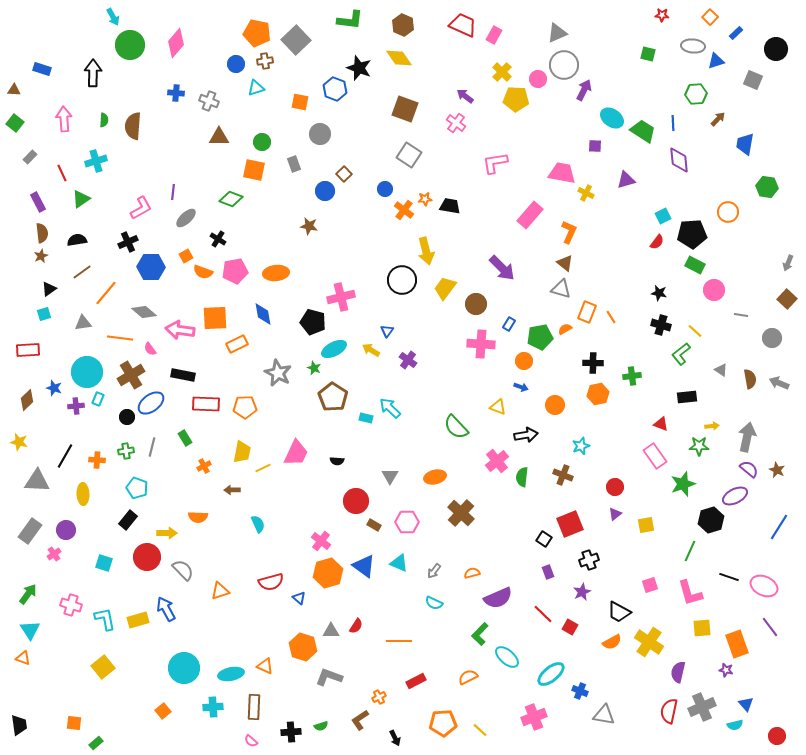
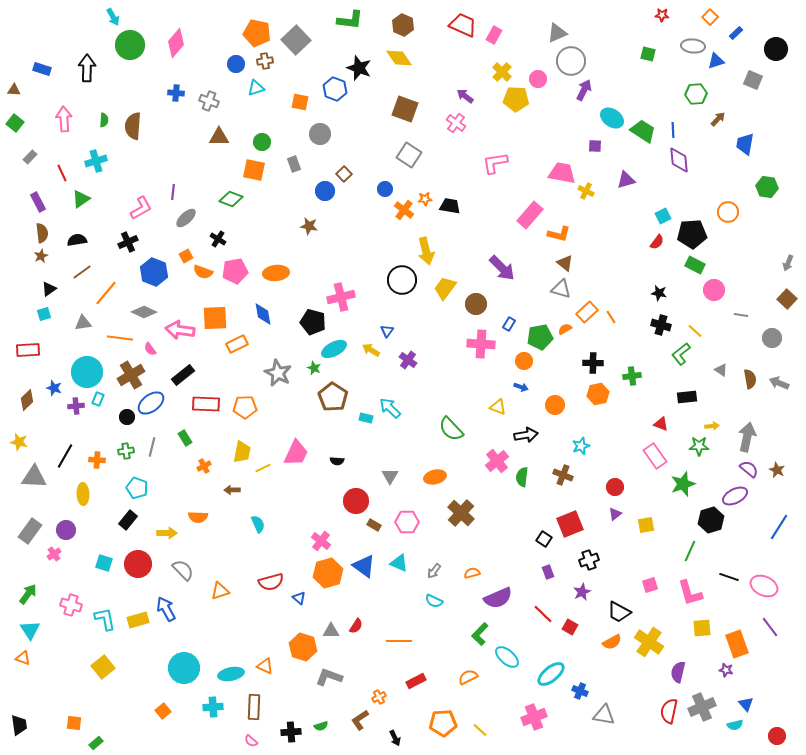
gray circle at (564, 65): moved 7 px right, 4 px up
black arrow at (93, 73): moved 6 px left, 5 px up
blue line at (673, 123): moved 7 px down
yellow cross at (586, 193): moved 2 px up
orange L-shape at (569, 232): moved 10 px left, 2 px down; rotated 80 degrees clockwise
blue hexagon at (151, 267): moved 3 px right, 5 px down; rotated 20 degrees clockwise
gray diamond at (144, 312): rotated 15 degrees counterclockwise
orange rectangle at (587, 312): rotated 25 degrees clockwise
black rectangle at (183, 375): rotated 50 degrees counterclockwise
green semicircle at (456, 427): moved 5 px left, 2 px down
gray triangle at (37, 481): moved 3 px left, 4 px up
red circle at (147, 557): moved 9 px left, 7 px down
cyan semicircle at (434, 603): moved 2 px up
